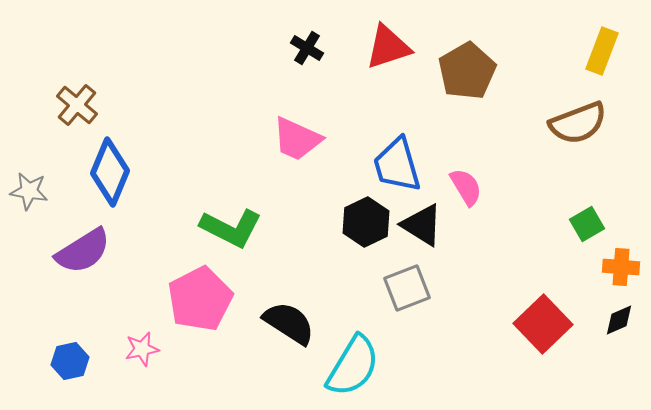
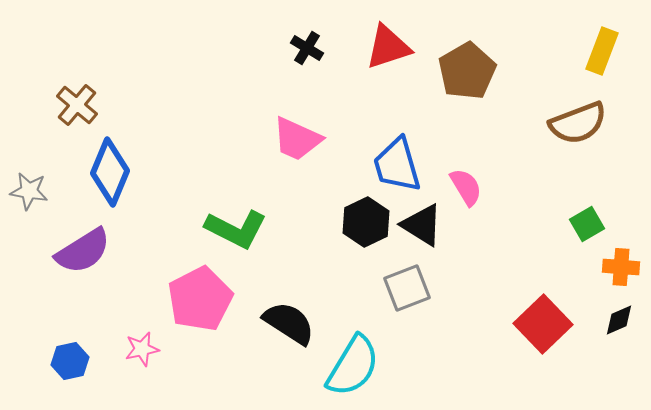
green L-shape: moved 5 px right, 1 px down
